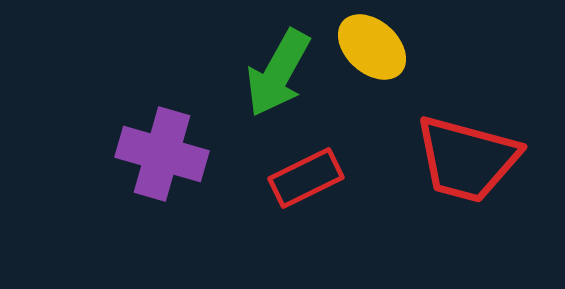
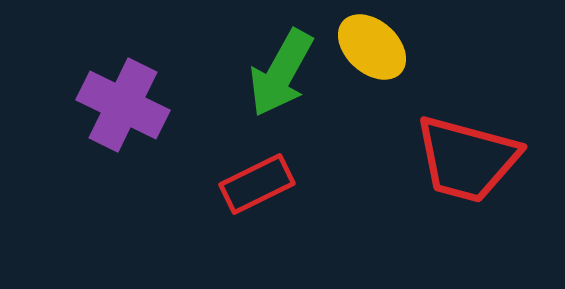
green arrow: moved 3 px right
purple cross: moved 39 px left, 49 px up; rotated 10 degrees clockwise
red rectangle: moved 49 px left, 6 px down
